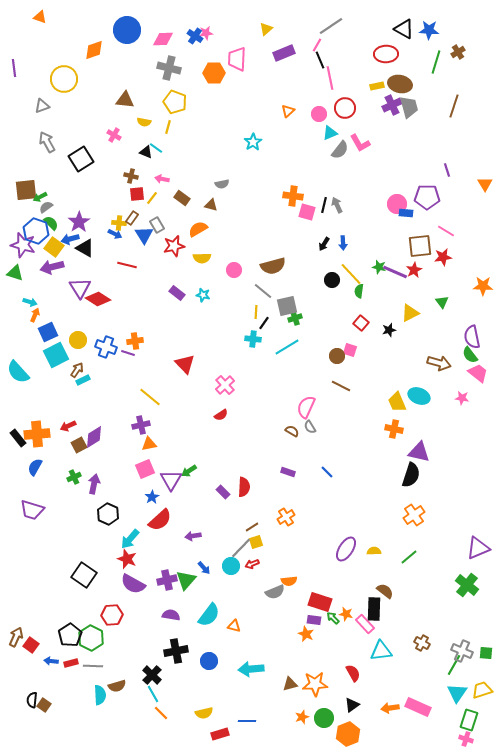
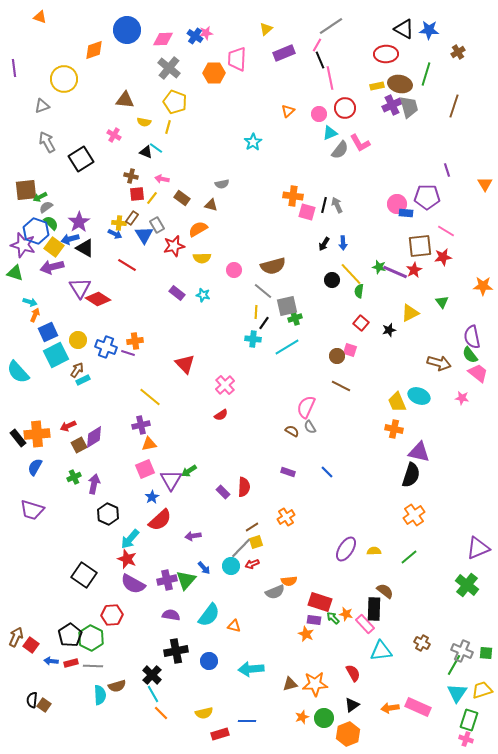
green line at (436, 62): moved 10 px left, 12 px down
gray cross at (169, 68): rotated 25 degrees clockwise
red line at (127, 265): rotated 18 degrees clockwise
